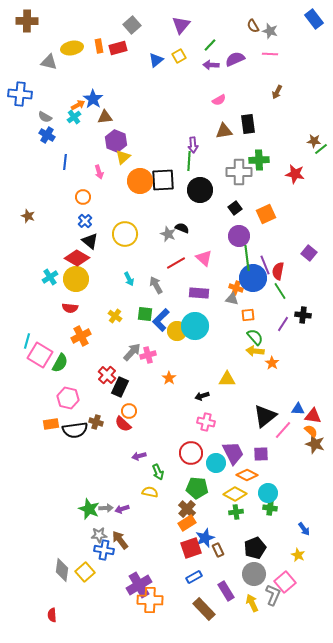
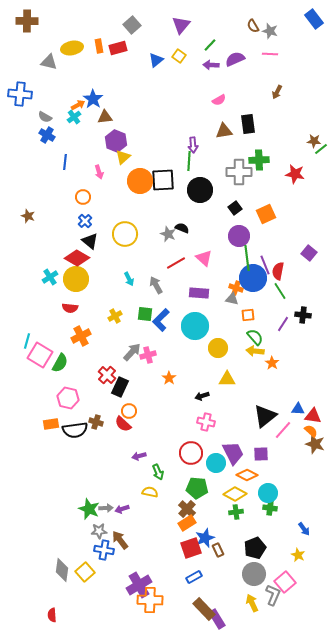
yellow square at (179, 56): rotated 24 degrees counterclockwise
yellow cross at (115, 316): rotated 24 degrees clockwise
yellow circle at (177, 331): moved 41 px right, 17 px down
gray star at (99, 535): moved 4 px up
purple rectangle at (226, 591): moved 9 px left, 28 px down
